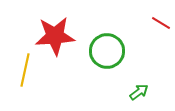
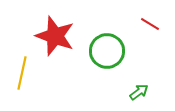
red line: moved 11 px left, 1 px down
red star: rotated 24 degrees clockwise
yellow line: moved 3 px left, 3 px down
